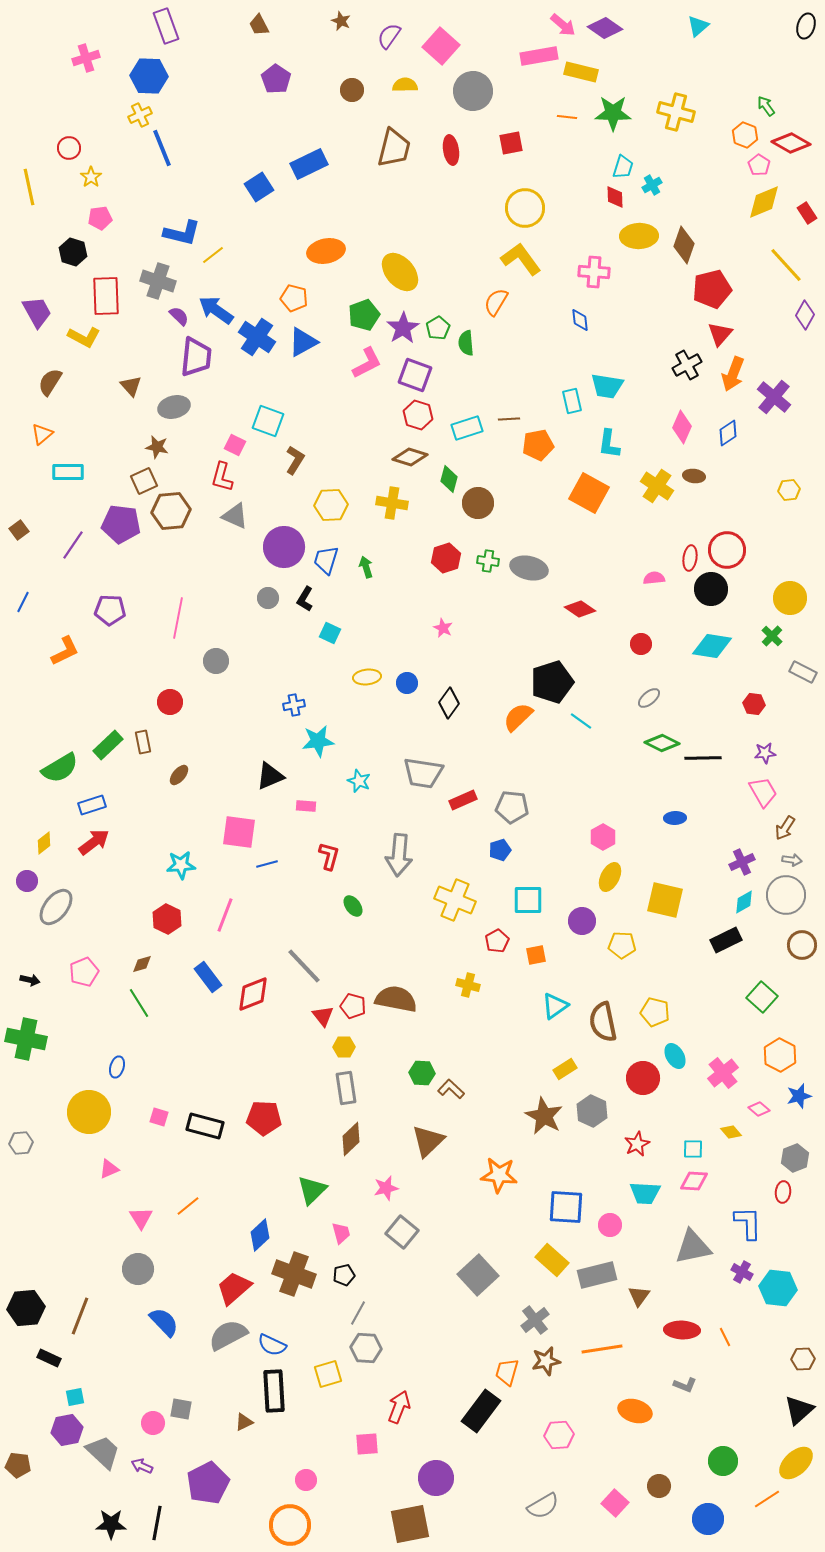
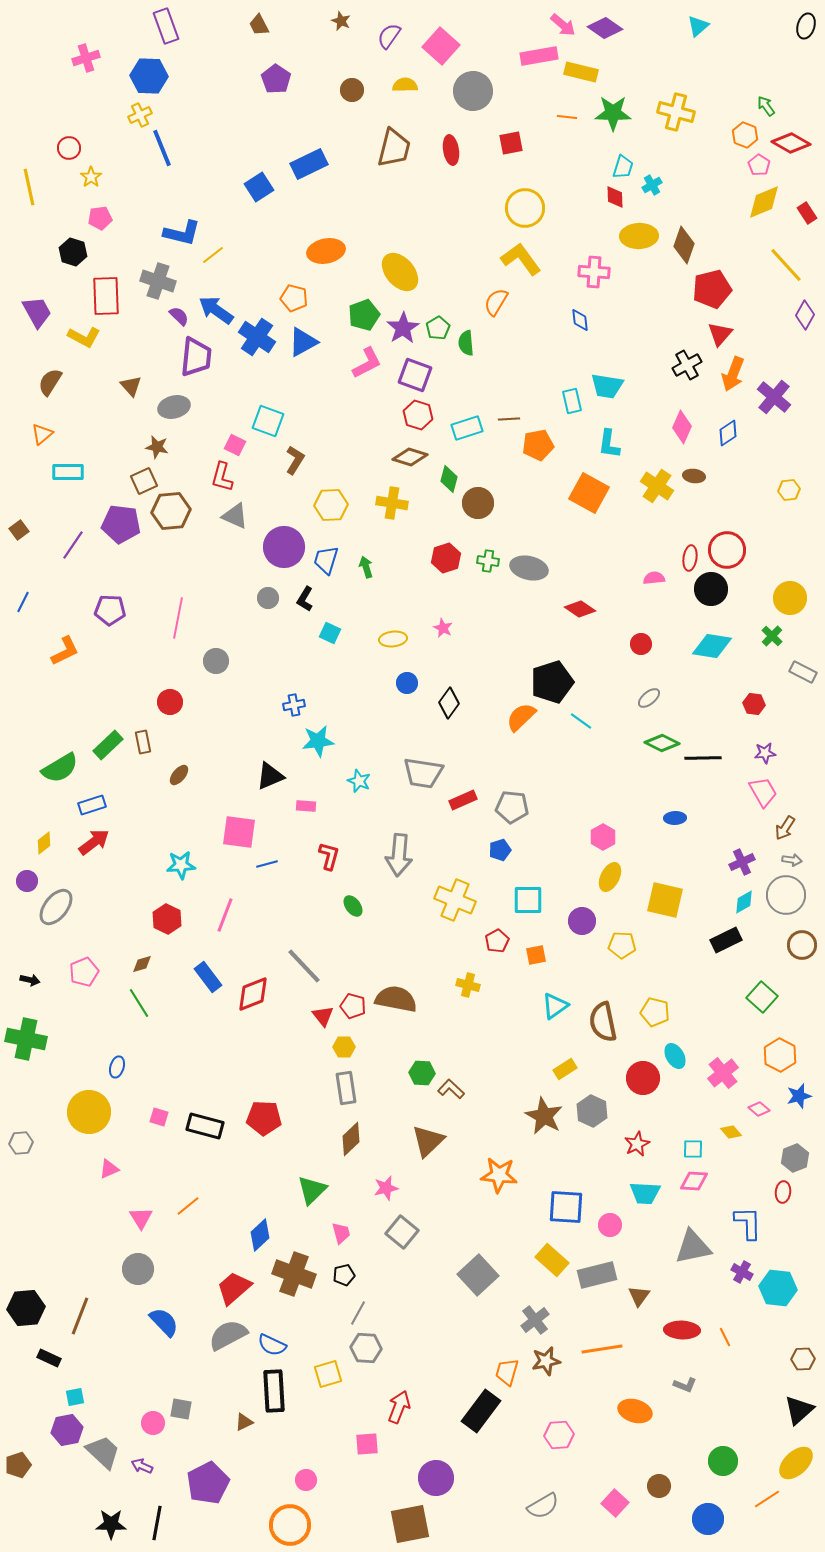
yellow ellipse at (367, 677): moved 26 px right, 38 px up
orange semicircle at (518, 717): moved 3 px right
brown pentagon at (18, 1465): rotated 25 degrees counterclockwise
